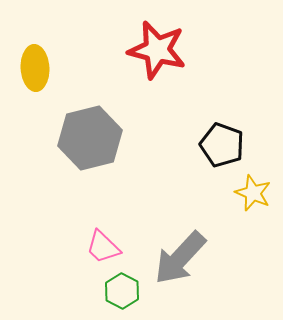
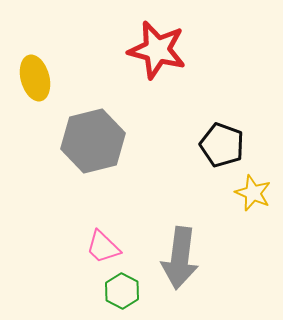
yellow ellipse: moved 10 px down; rotated 12 degrees counterclockwise
gray hexagon: moved 3 px right, 3 px down
gray arrow: rotated 36 degrees counterclockwise
